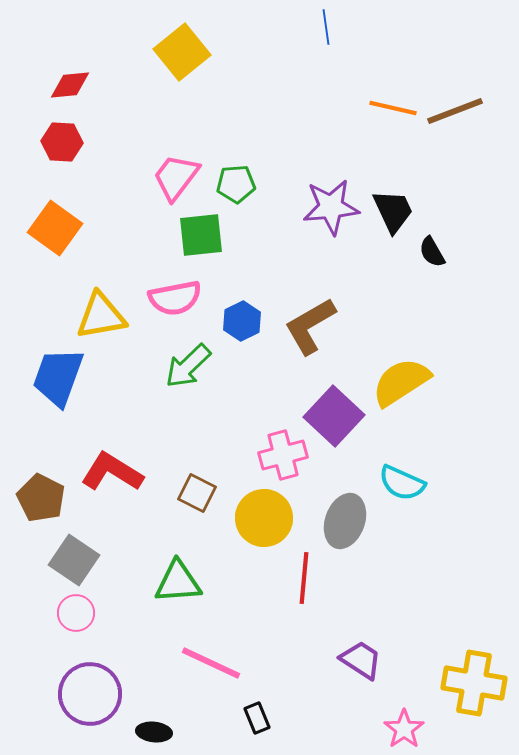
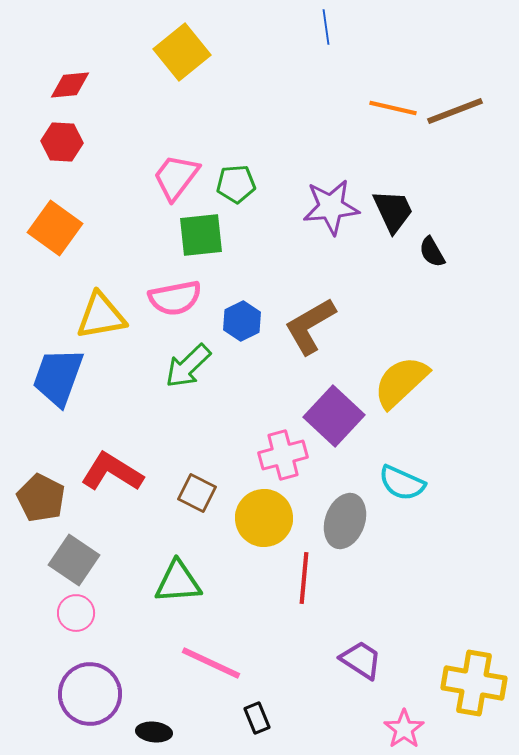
yellow semicircle: rotated 10 degrees counterclockwise
